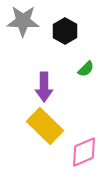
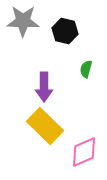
black hexagon: rotated 15 degrees counterclockwise
green semicircle: rotated 150 degrees clockwise
